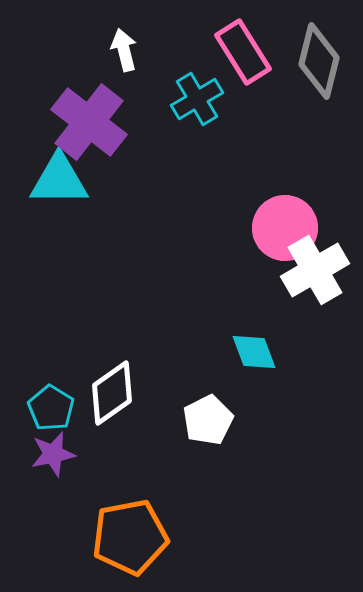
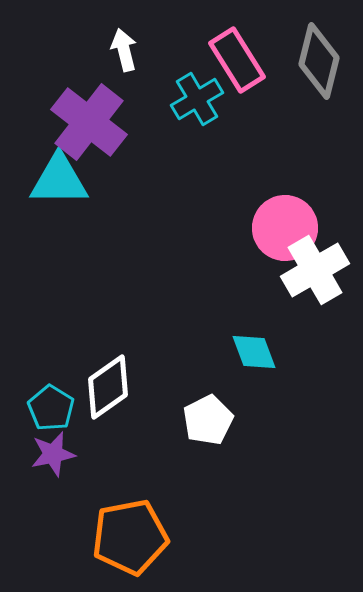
pink rectangle: moved 6 px left, 8 px down
white diamond: moved 4 px left, 6 px up
